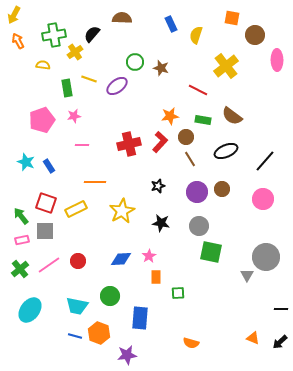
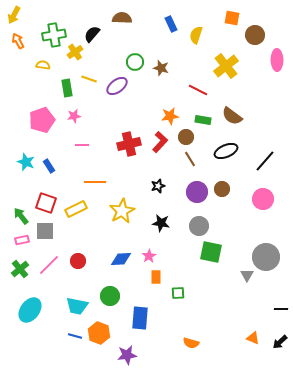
pink line at (49, 265): rotated 10 degrees counterclockwise
